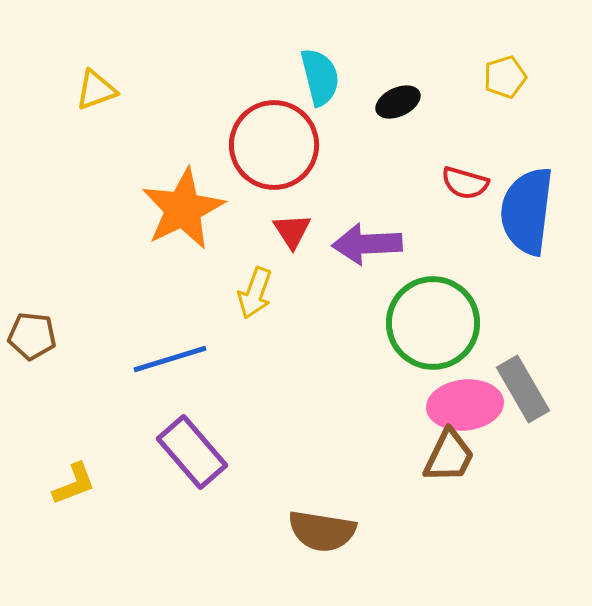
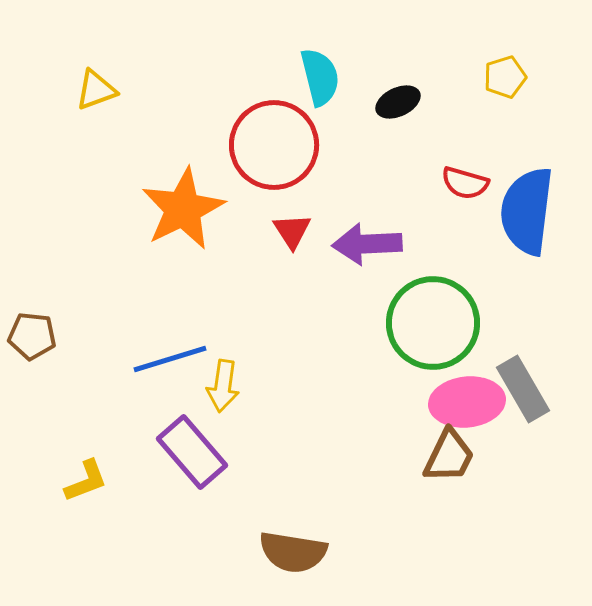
yellow arrow: moved 32 px left, 93 px down; rotated 12 degrees counterclockwise
pink ellipse: moved 2 px right, 3 px up
yellow L-shape: moved 12 px right, 3 px up
brown semicircle: moved 29 px left, 21 px down
